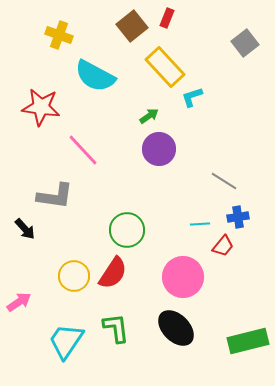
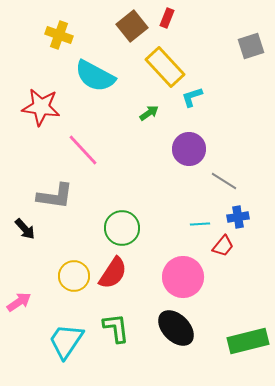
gray square: moved 6 px right, 3 px down; rotated 20 degrees clockwise
green arrow: moved 3 px up
purple circle: moved 30 px right
green circle: moved 5 px left, 2 px up
